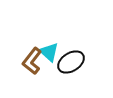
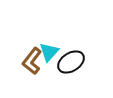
cyan triangle: rotated 30 degrees clockwise
